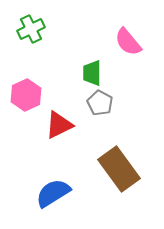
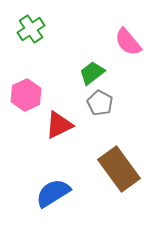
green cross: rotated 8 degrees counterclockwise
green trapezoid: rotated 52 degrees clockwise
